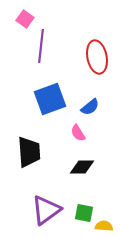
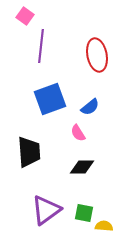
pink square: moved 3 px up
red ellipse: moved 2 px up
